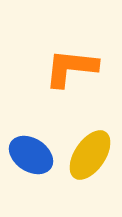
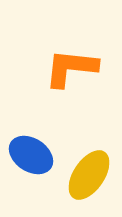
yellow ellipse: moved 1 px left, 20 px down
